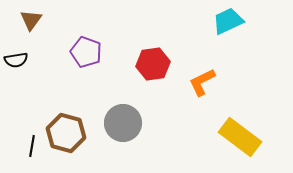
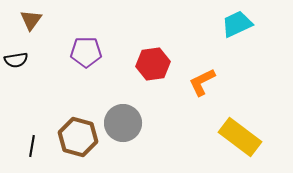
cyan trapezoid: moved 9 px right, 3 px down
purple pentagon: rotated 20 degrees counterclockwise
brown hexagon: moved 12 px right, 4 px down
